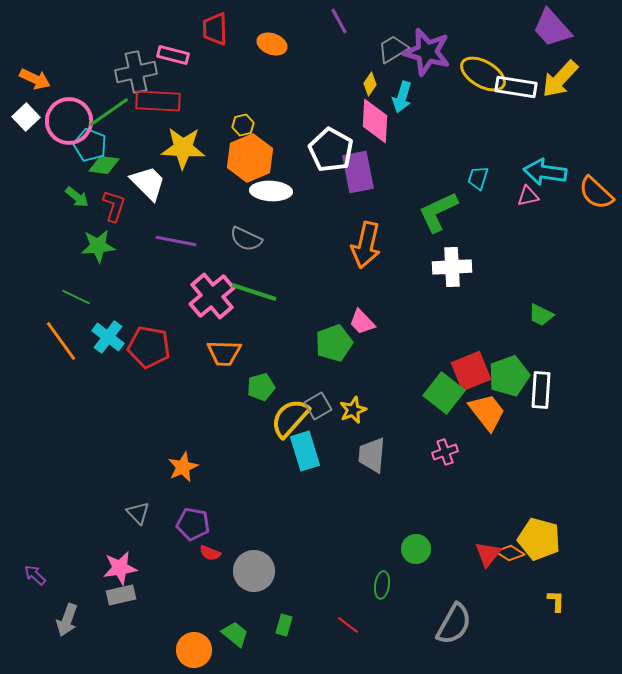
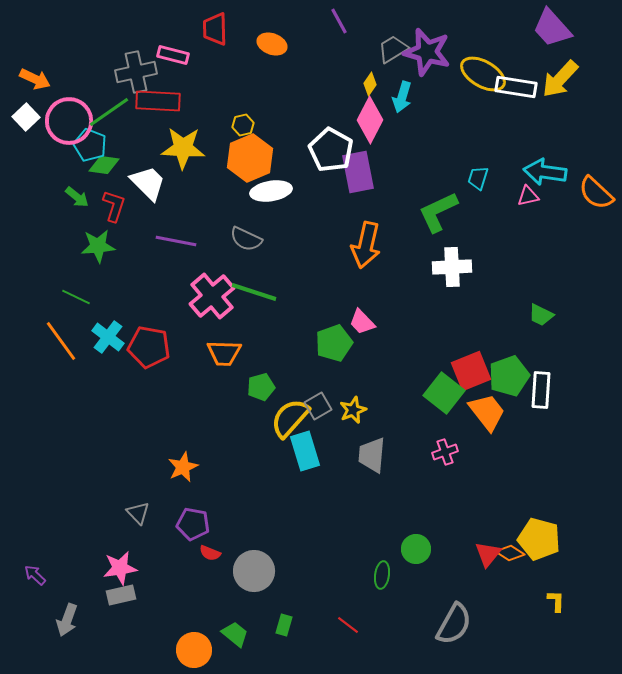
pink diamond at (375, 121): moved 5 px left, 1 px up; rotated 24 degrees clockwise
white ellipse at (271, 191): rotated 12 degrees counterclockwise
green ellipse at (382, 585): moved 10 px up
